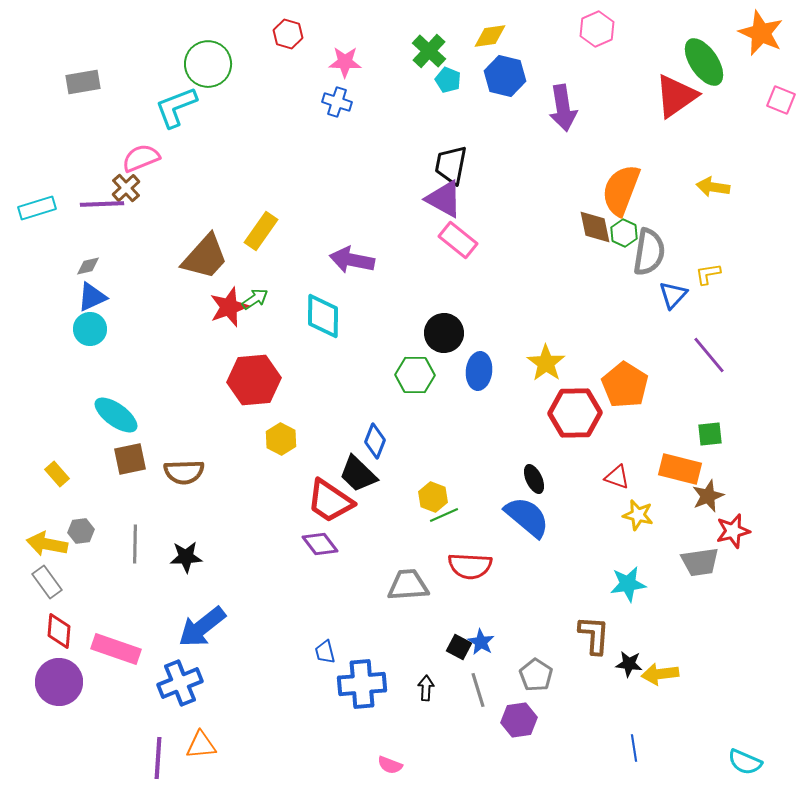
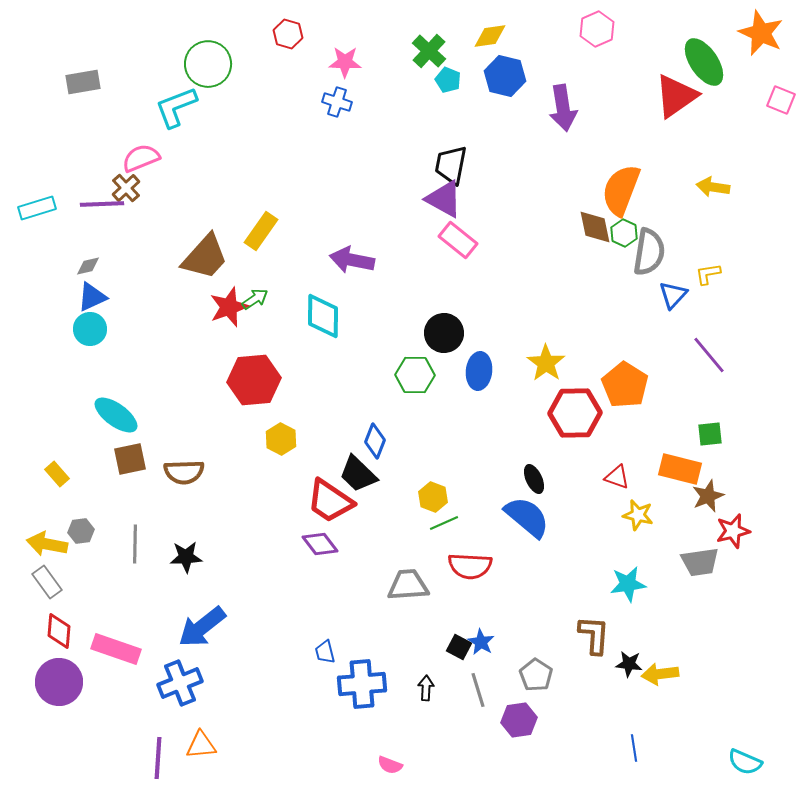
green line at (444, 515): moved 8 px down
